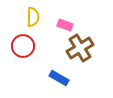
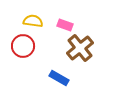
yellow semicircle: moved 4 px down; rotated 84 degrees counterclockwise
brown cross: rotated 8 degrees counterclockwise
